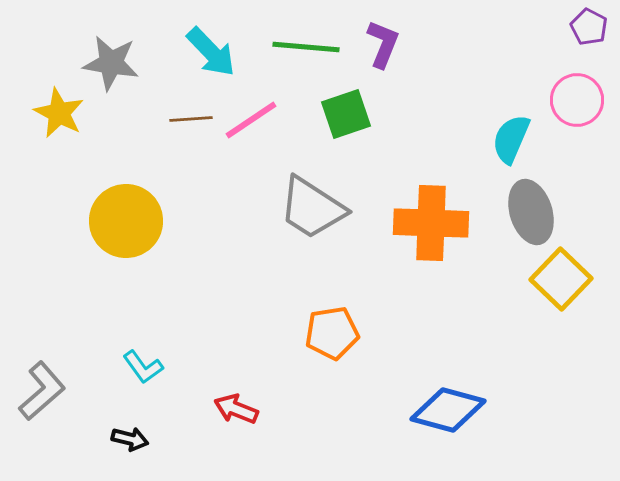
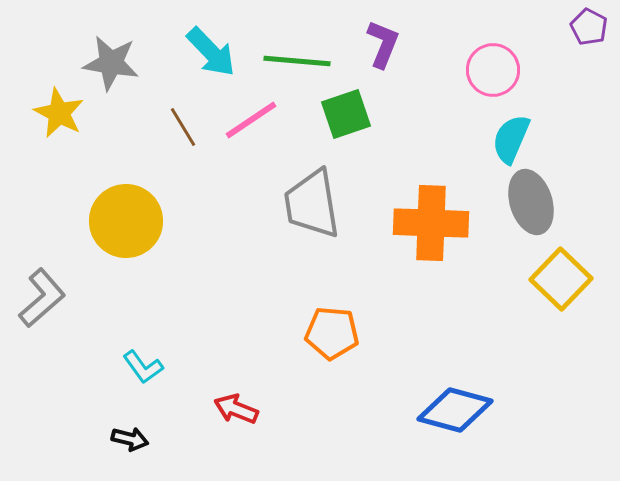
green line: moved 9 px left, 14 px down
pink circle: moved 84 px left, 30 px up
brown line: moved 8 px left, 8 px down; rotated 63 degrees clockwise
gray trapezoid: moved 4 px up; rotated 48 degrees clockwise
gray ellipse: moved 10 px up
orange pentagon: rotated 14 degrees clockwise
gray L-shape: moved 93 px up
blue diamond: moved 7 px right
